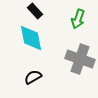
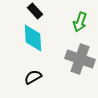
green arrow: moved 2 px right, 3 px down
cyan diamond: moved 2 px right; rotated 8 degrees clockwise
